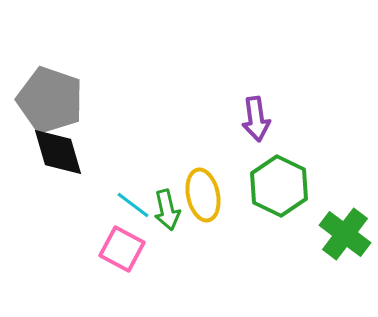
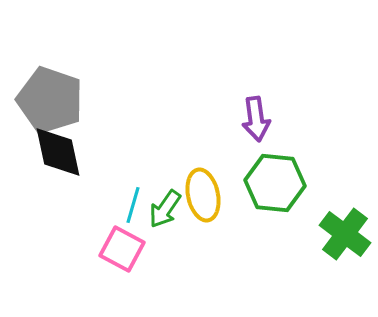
black diamond: rotated 4 degrees clockwise
green hexagon: moved 4 px left, 3 px up; rotated 20 degrees counterclockwise
cyan line: rotated 69 degrees clockwise
green arrow: moved 2 px left, 1 px up; rotated 48 degrees clockwise
